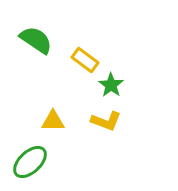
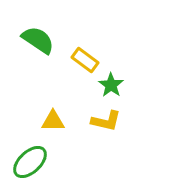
green semicircle: moved 2 px right
yellow L-shape: rotated 8 degrees counterclockwise
